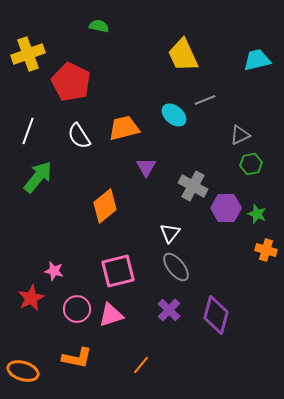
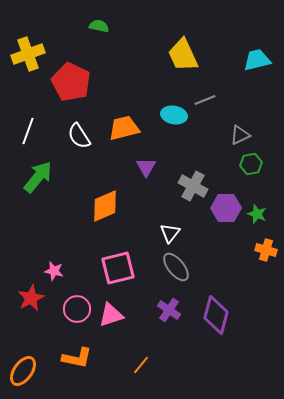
cyan ellipse: rotated 30 degrees counterclockwise
orange diamond: rotated 16 degrees clockwise
pink square: moved 3 px up
purple cross: rotated 10 degrees counterclockwise
orange ellipse: rotated 72 degrees counterclockwise
